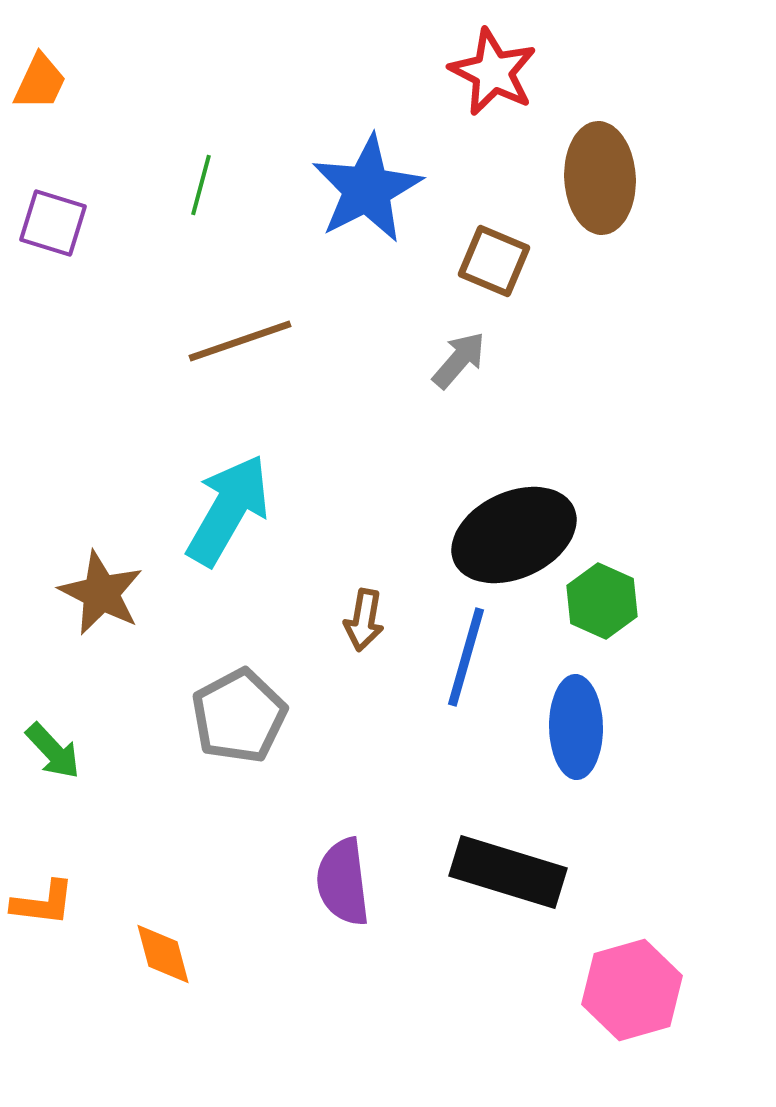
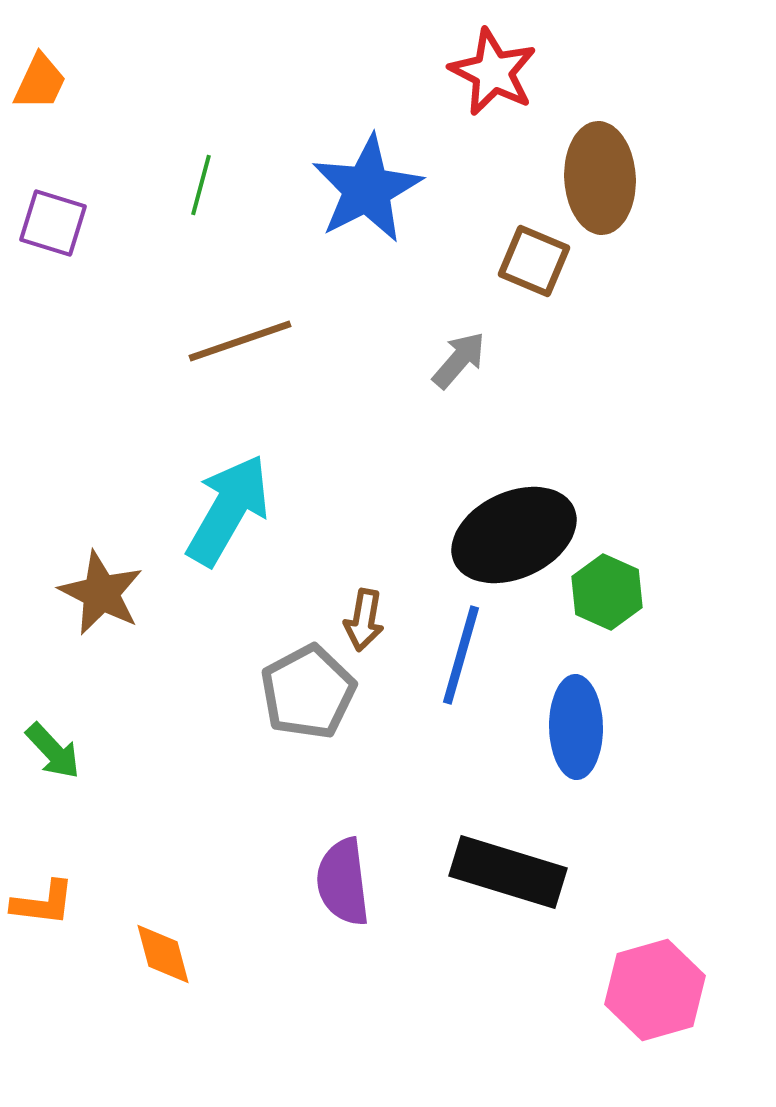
brown square: moved 40 px right
green hexagon: moved 5 px right, 9 px up
blue line: moved 5 px left, 2 px up
gray pentagon: moved 69 px right, 24 px up
pink hexagon: moved 23 px right
